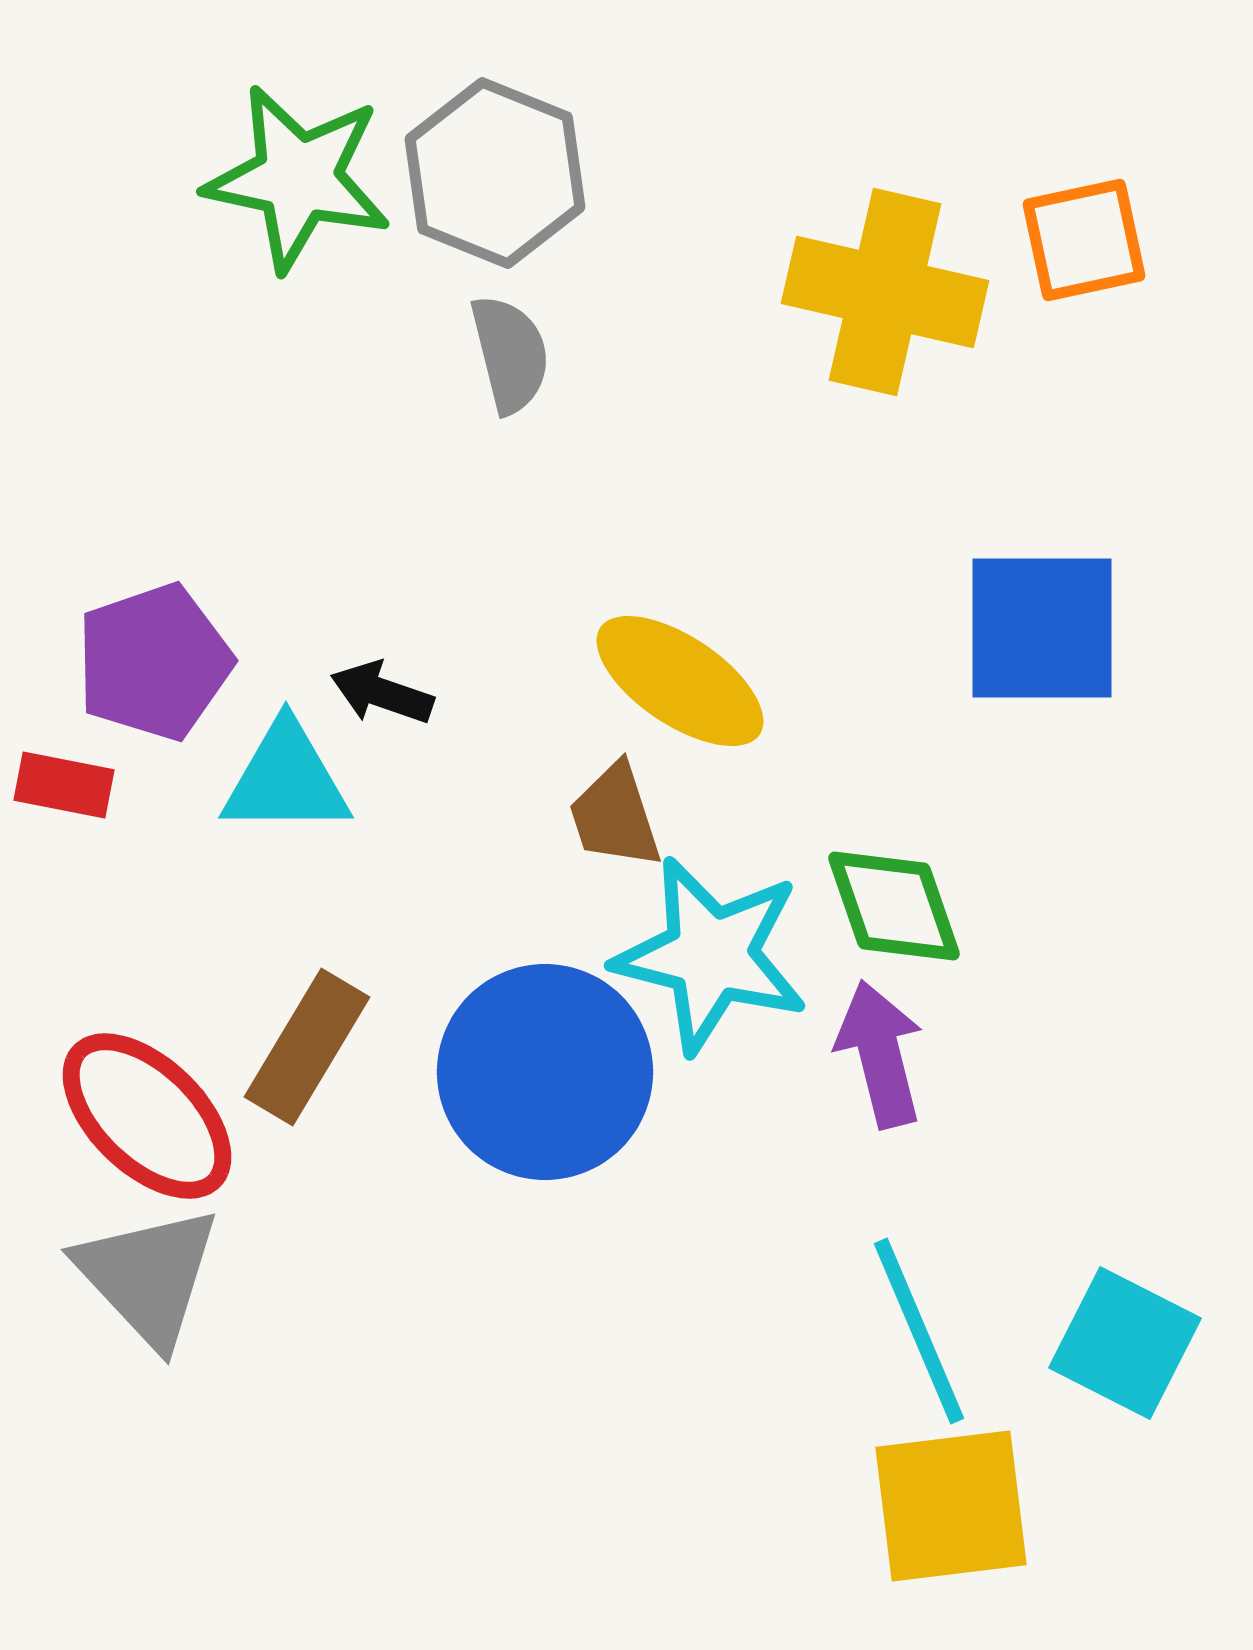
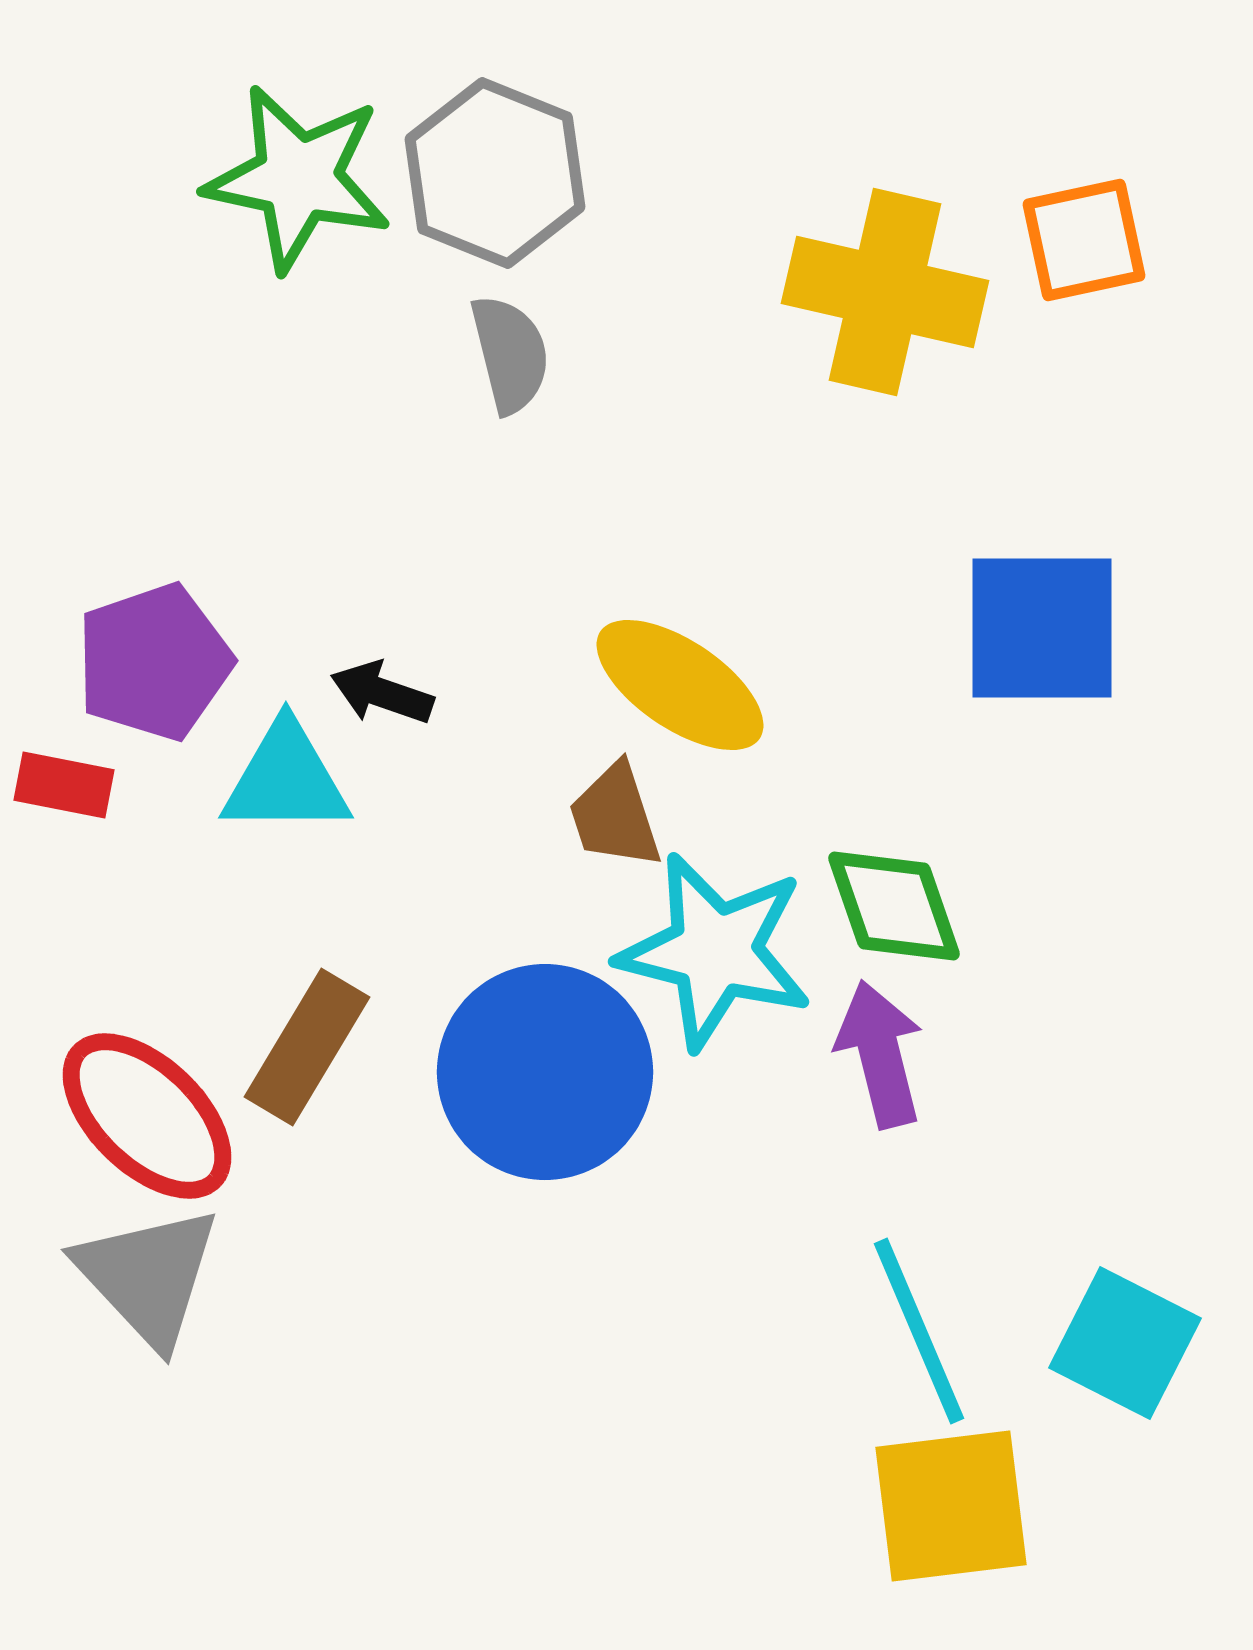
yellow ellipse: moved 4 px down
cyan star: moved 4 px right, 4 px up
